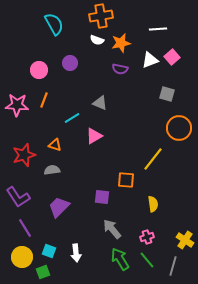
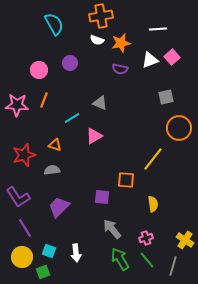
gray square: moved 1 px left, 3 px down; rotated 28 degrees counterclockwise
pink cross: moved 1 px left, 1 px down
